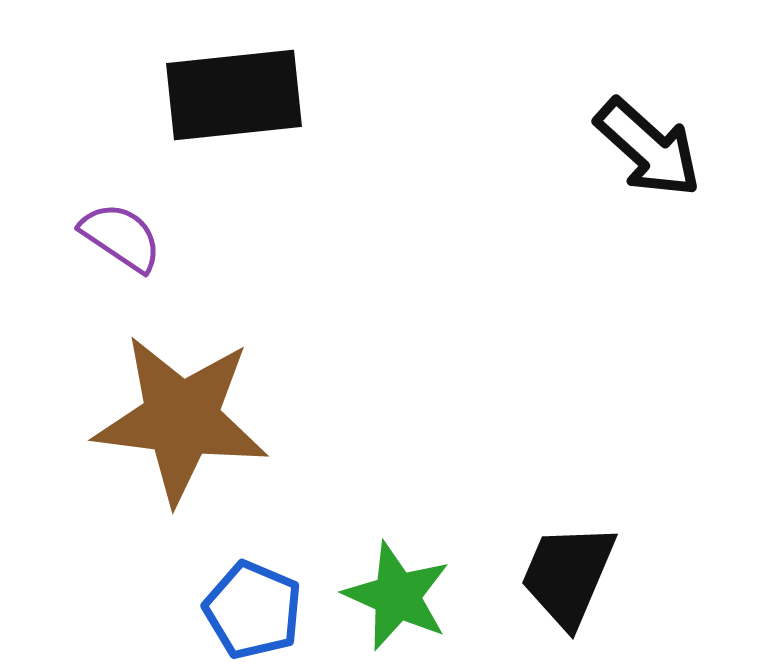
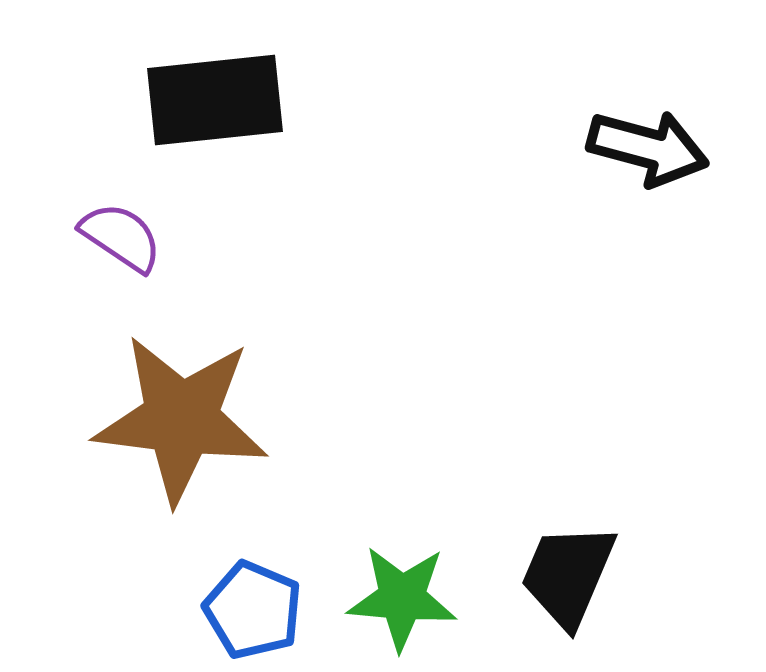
black rectangle: moved 19 px left, 5 px down
black arrow: rotated 27 degrees counterclockwise
green star: moved 5 px right, 2 px down; rotated 19 degrees counterclockwise
